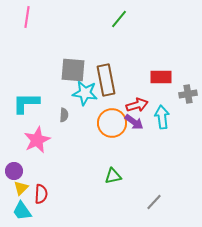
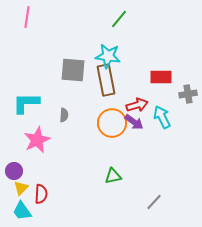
cyan star: moved 23 px right, 37 px up
cyan arrow: rotated 20 degrees counterclockwise
